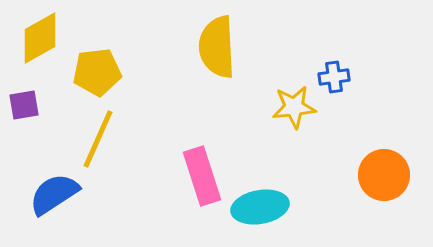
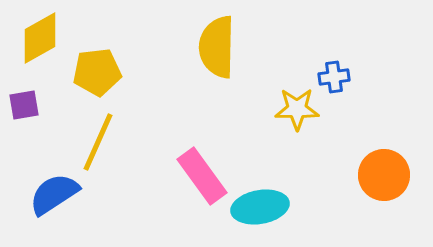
yellow semicircle: rotated 4 degrees clockwise
yellow star: moved 3 px right, 2 px down; rotated 6 degrees clockwise
yellow line: moved 3 px down
pink rectangle: rotated 18 degrees counterclockwise
